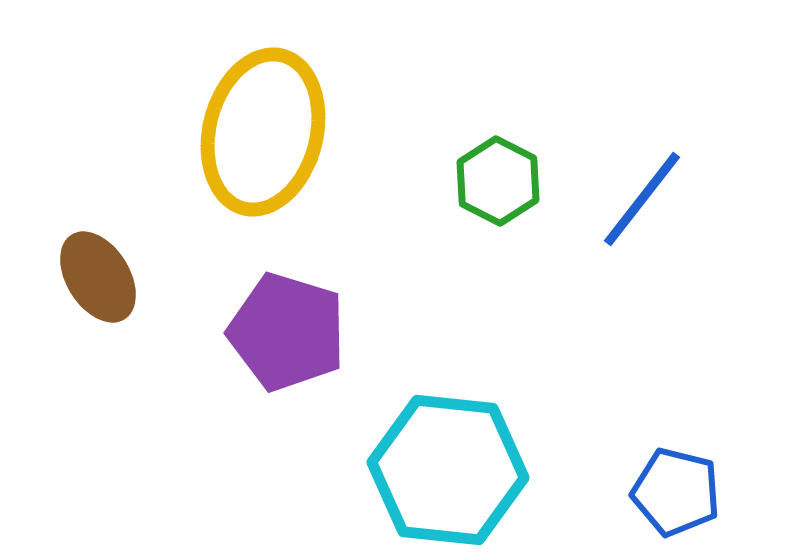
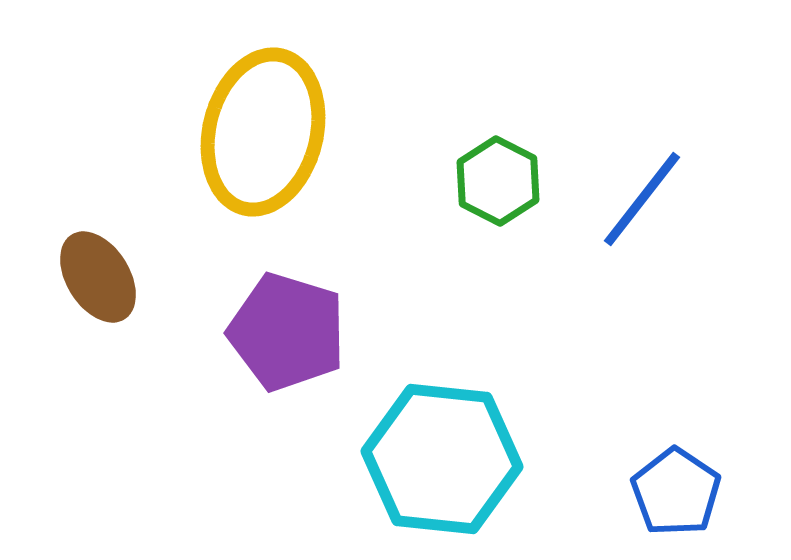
cyan hexagon: moved 6 px left, 11 px up
blue pentagon: rotated 20 degrees clockwise
